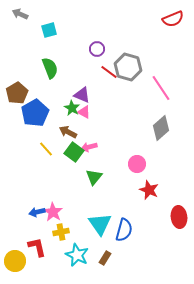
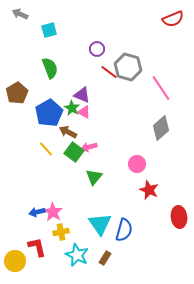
blue pentagon: moved 14 px right
